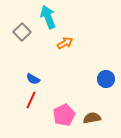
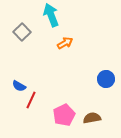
cyan arrow: moved 3 px right, 2 px up
blue semicircle: moved 14 px left, 7 px down
